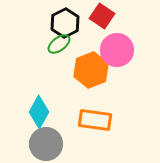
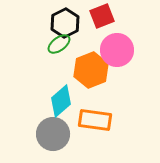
red square: rotated 35 degrees clockwise
cyan diamond: moved 22 px right, 11 px up; rotated 20 degrees clockwise
gray circle: moved 7 px right, 10 px up
